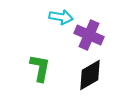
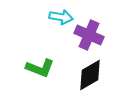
green L-shape: rotated 100 degrees clockwise
